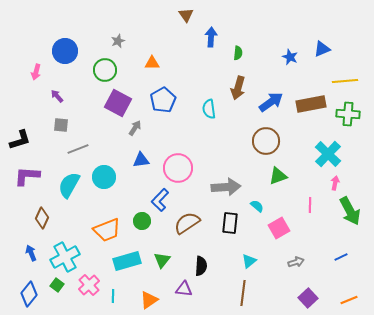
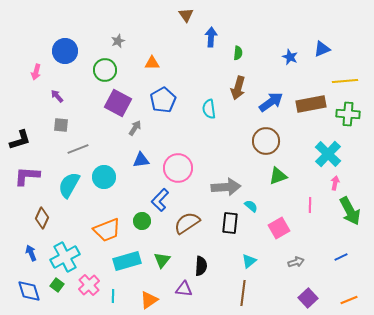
cyan semicircle at (257, 206): moved 6 px left
blue diamond at (29, 294): moved 3 px up; rotated 55 degrees counterclockwise
